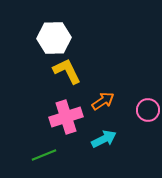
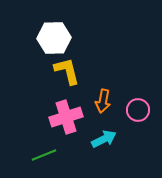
yellow L-shape: rotated 12 degrees clockwise
orange arrow: rotated 135 degrees clockwise
pink circle: moved 10 px left
